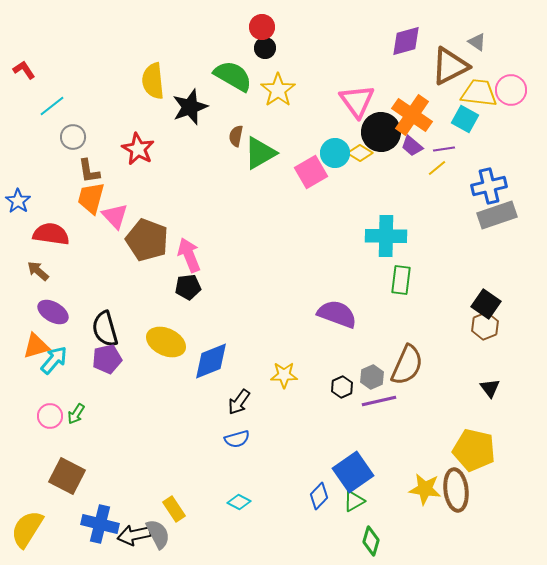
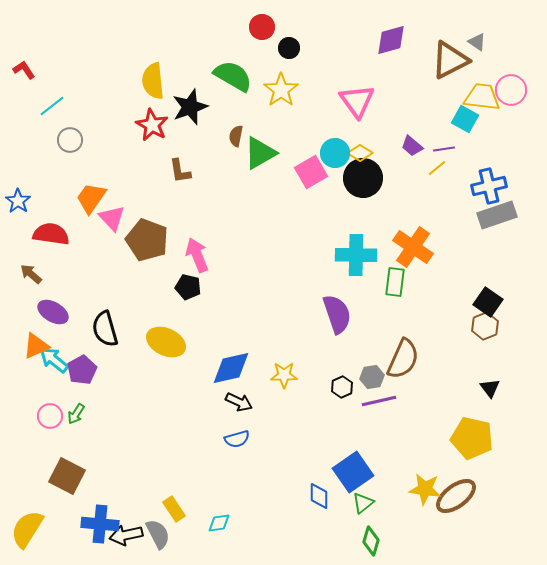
purple diamond at (406, 41): moved 15 px left, 1 px up
black circle at (265, 48): moved 24 px right
brown triangle at (450, 66): moved 6 px up
yellow star at (278, 90): moved 3 px right
yellow trapezoid at (479, 93): moved 3 px right, 4 px down
orange cross at (412, 115): moved 1 px right, 132 px down
black circle at (381, 132): moved 18 px left, 46 px down
gray circle at (73, 137): moved 3 px left, 3 px down
red star at (138, 149): moved 14 px right, 24 px up
brown L-shape at (89, 171): moved 91 px right
orange trapezoid at (91, 198): rotated 20 degrees clockwise
pink triangle at (115, 216): moved 3 px left, 2 px down
cyan cross at (386, 236): moved 30 px left, 19 px down
pink arrow at (189, 255): moved 8 px right
brown arrow at (38, 271): moved 7 px left, 3 px down
green rectangle at (401, 280): moved 6 px left, 2 px down
black pentagon at (188, 287): rotated 20 degrees clockwise
black square at (486, 304): moved 2 px right, 2 px up
purple semicircle at (337, 314): rotated 51 degrees clockwise
orange triangle at (36, 346): rotated 8 degrees counterclockwise
purple pentagon at (107, 359): moved 25 px left, 11 px down; rotated 16 degrees counterclockwise
cyan arrow at (54, 360): rotated 92 degrees counterclockwise
blue diamond at (211, 361): moved 20 px right, 7 px down; rotated 9 degrees clockwise
brown semicircle at (407, 365): moved 4 px left, 6 px up
gray hexagon at (372, 377): rotated 15 degrees clockwise
black arrow at (239, 402): rotated 100 degrees counterclockwise
yellow pentagon at (474, 450): moved 2 px left, 12 px up
brown ellipse at (456, 490): moved 6 px down; rotated 60 degrees clockwise
blue diamond at (319, 496): rotated 44 degrees counterclockwise
green triangle at (354, 501): moved 9 px right, 2 px down; rotated 10 degrees counterclockwise
cyan diamond at (239, 502): moved 20 px left, 21 px down; rotated 35 degrees counterclockwise
blue cross at (100, 524): rotated 9 degrees counterclockwise
black arrow at (134, 535): moved 8 px left
